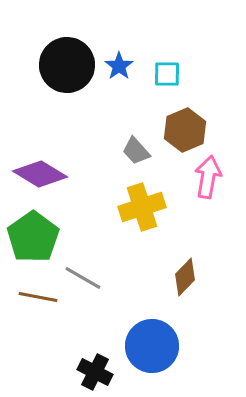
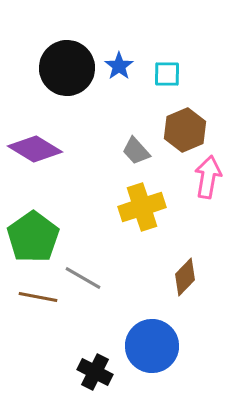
black circle: moved 3 px down
purple diamond: moved 5 px left, 25 px up
